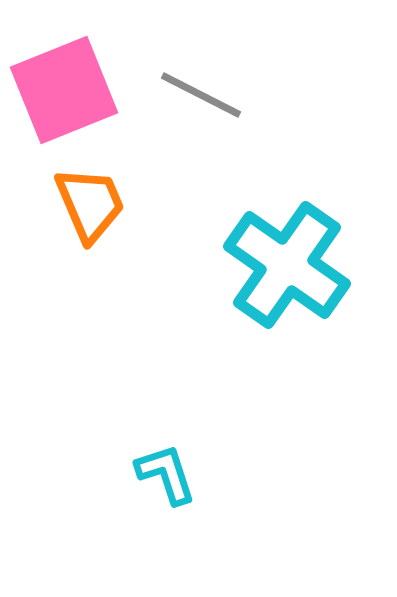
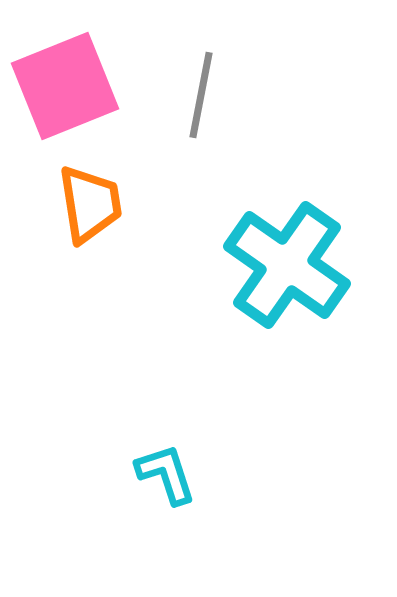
pink square: moved 1 px right, 4 px up
gray line: rotated 74 degrees clockwise
orange trapezoid: rotated 14 degrees clockwise
